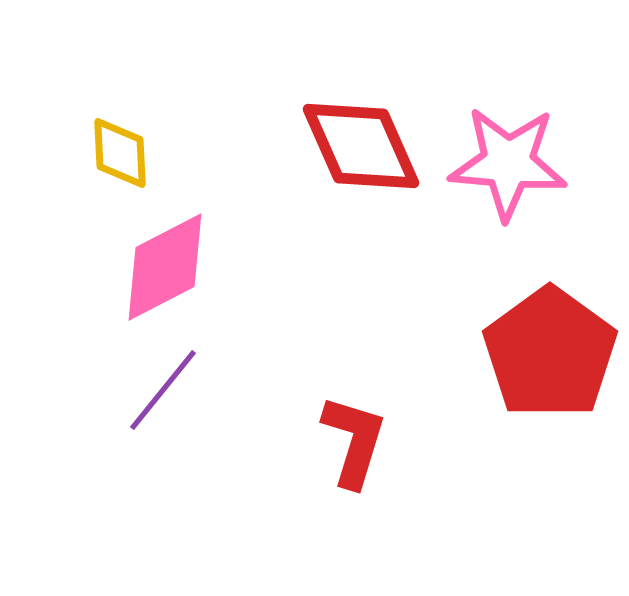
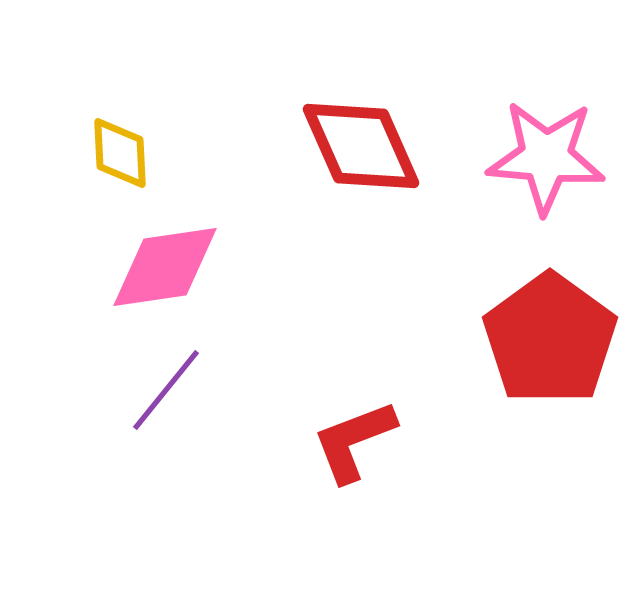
pink star: moved 38 px right, 6 px up
pink diamond: rotated 19 degrees clockwise
red pentagon: moved 14 px up
purple line: moved 3 px right
red L-shape: rotated 128 degrees counterclockwise
